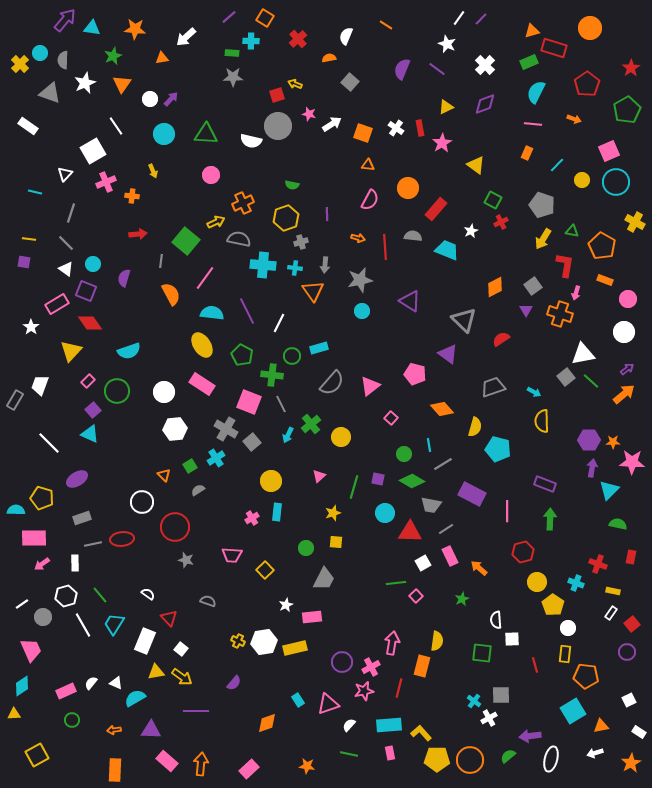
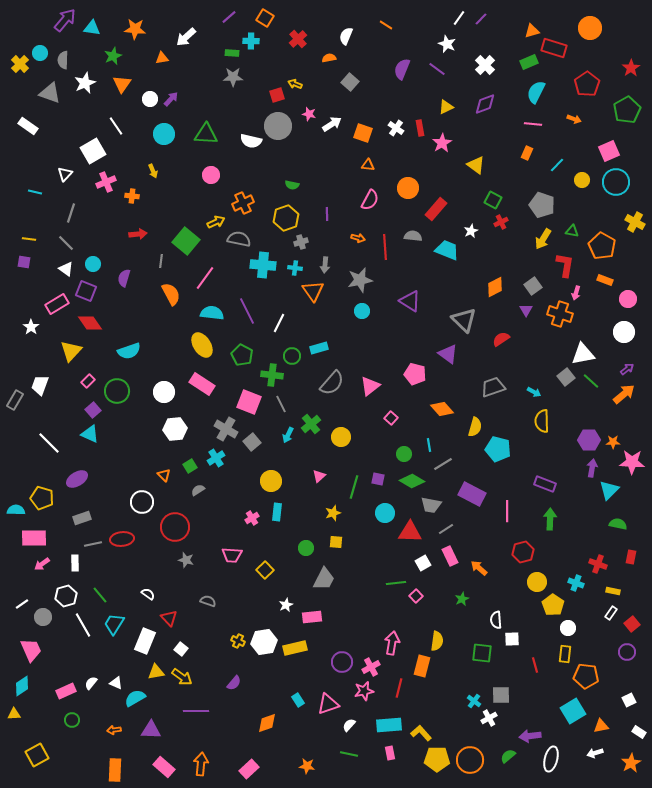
pink rectangle at (167, 761): moved 3 px left, 6 px down
